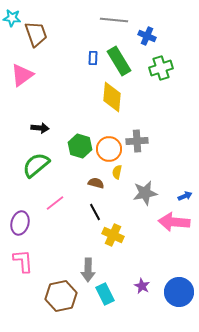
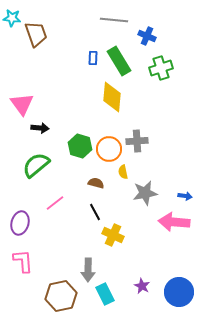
pink triangle: moved 29 px down; rotated 30 degrees counterclockwise
yellow semicircle: moved 6 px right; rotated 24 degrees counterclockwise
blue arrow: rotated 32 degrees clockwise
